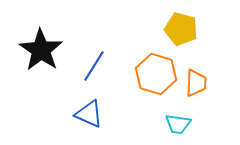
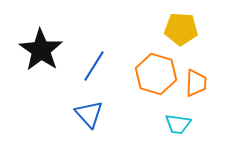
yellow pentagon: rotated 12 degrees counterclockwise
blue triangle: rotated 24 degrees clockwise
